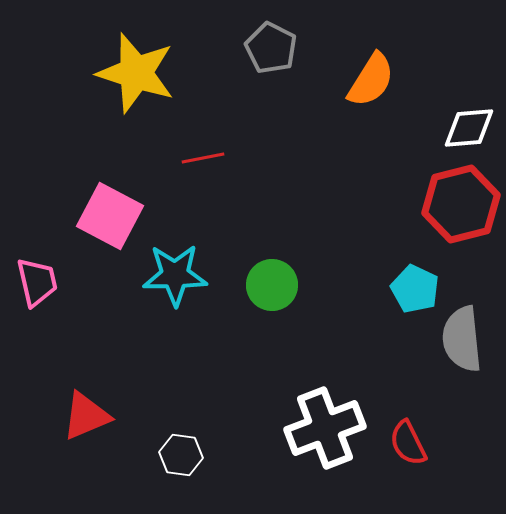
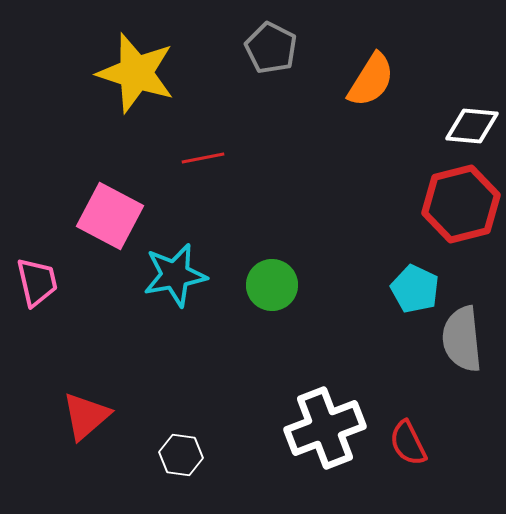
white diamond: moved 3 px right, 2 px up; rotated 10 degrees clockwise
cyan star: rotated 10 degrees counterclockwise
red triangle: rotated 18 degrees counterclockwise
